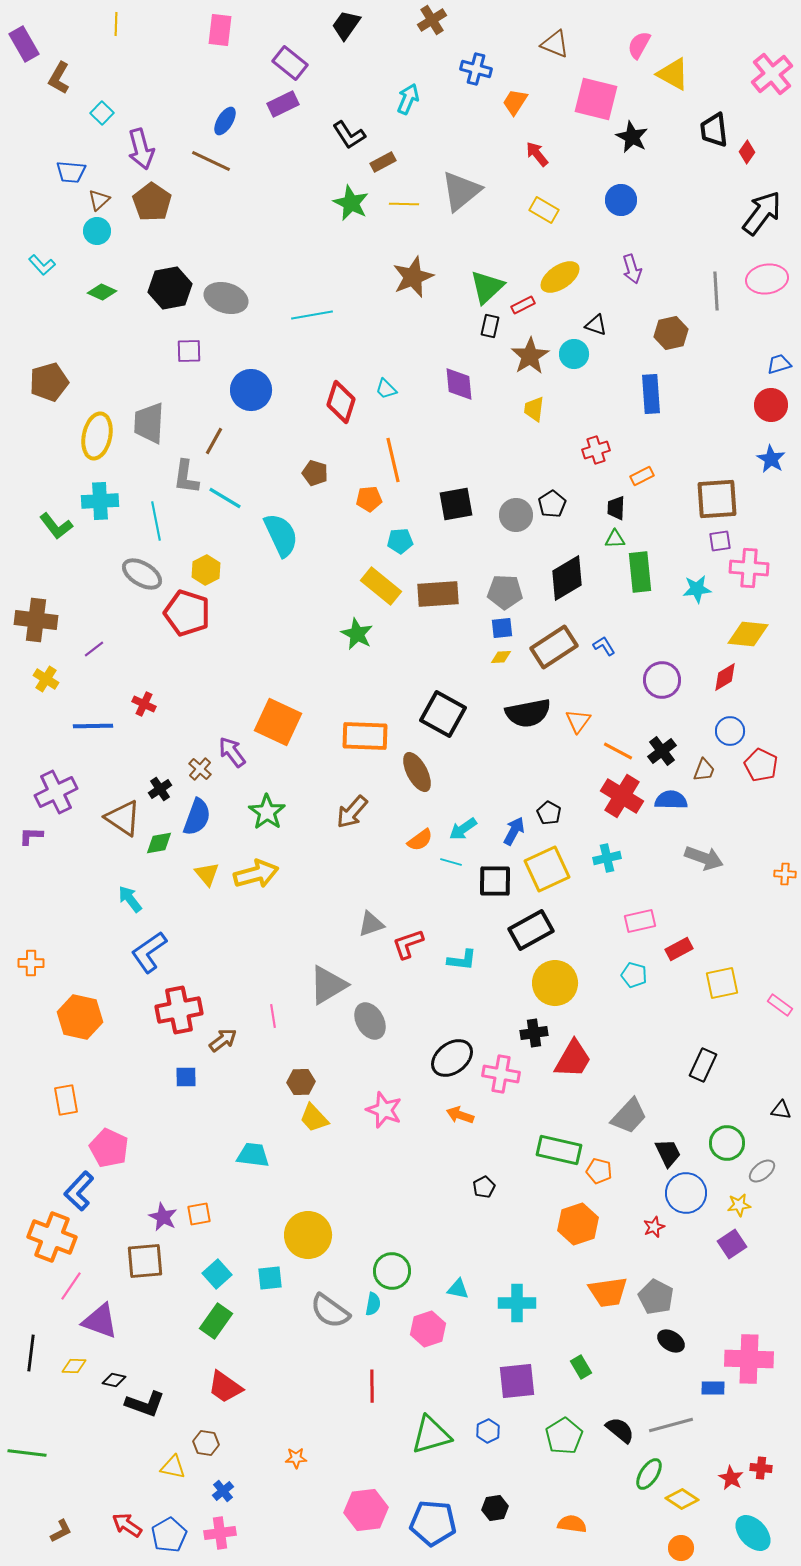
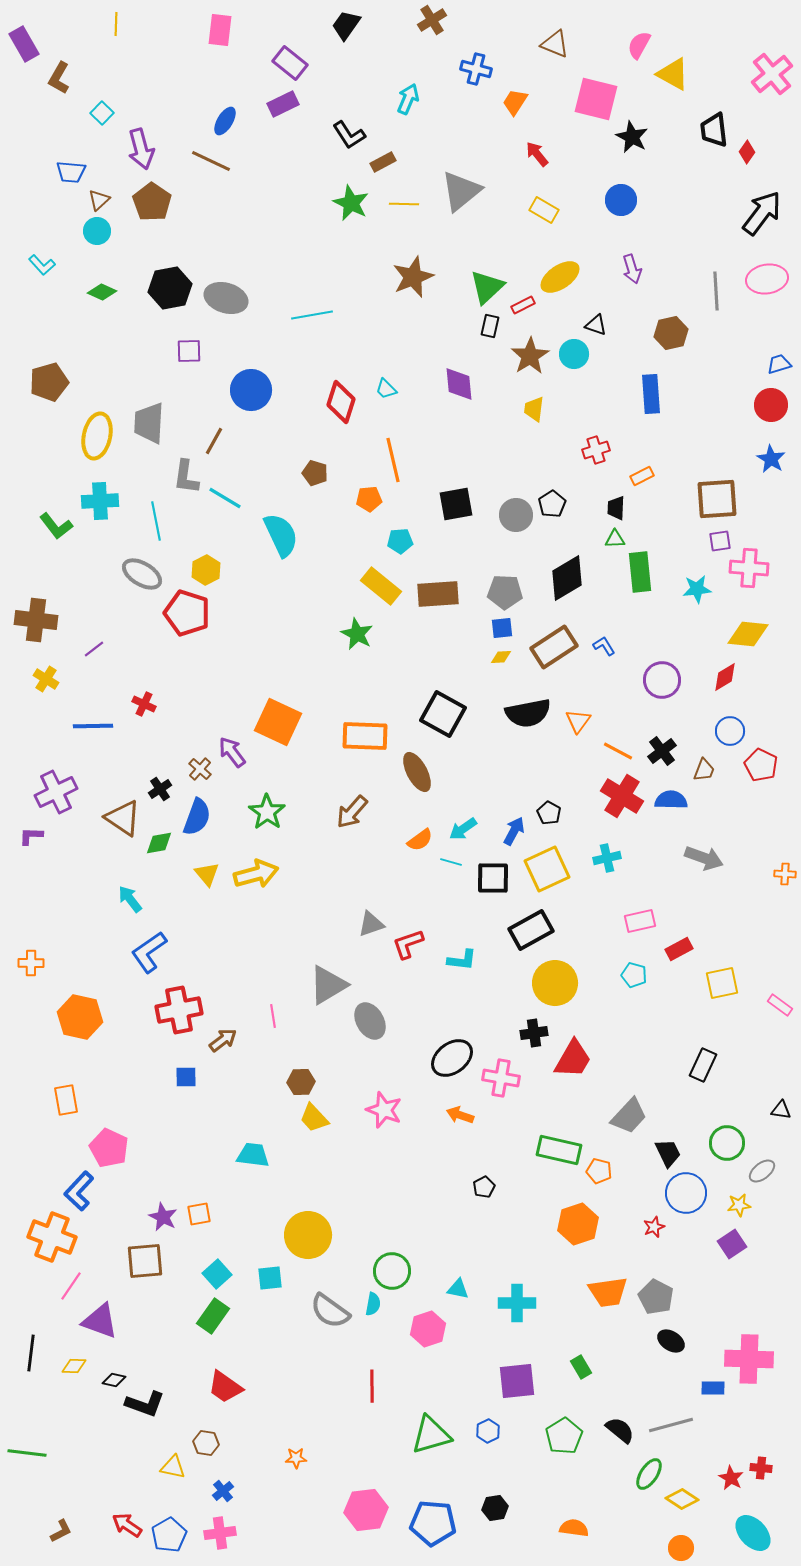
black square at (495, 881): moved 2 px left, 3 px up
pink cross at (501, 1074): moved 4 px down
green rectangle at (216, 1321): moved 3 px left, 5 px up
orange semicircle at (572, 1524): moved 2 px right, 4 px down
